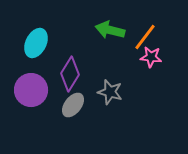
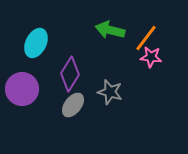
orange line: moved 1 px right, 1 px down
purple circle: moved 9 px left, 1 px up
